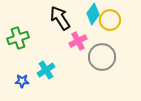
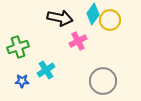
black arrow: rotated 135 degrees clockwise
green cross: moved 9 px down
gray circle: moved 1 px right, 24 px down
